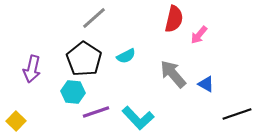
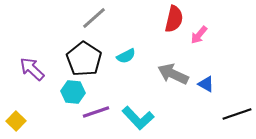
purple arrow: rotated 120 degrees clockwise
gray arrow: rotated 24 degrees counterclockwise
